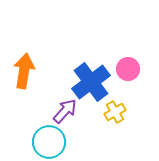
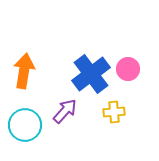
blue cross: moved 8 px up
yellow cross: moved 1 px left; rotated 25 degrees clockwise
cyan circle: moved 24 px left, 17 px up
